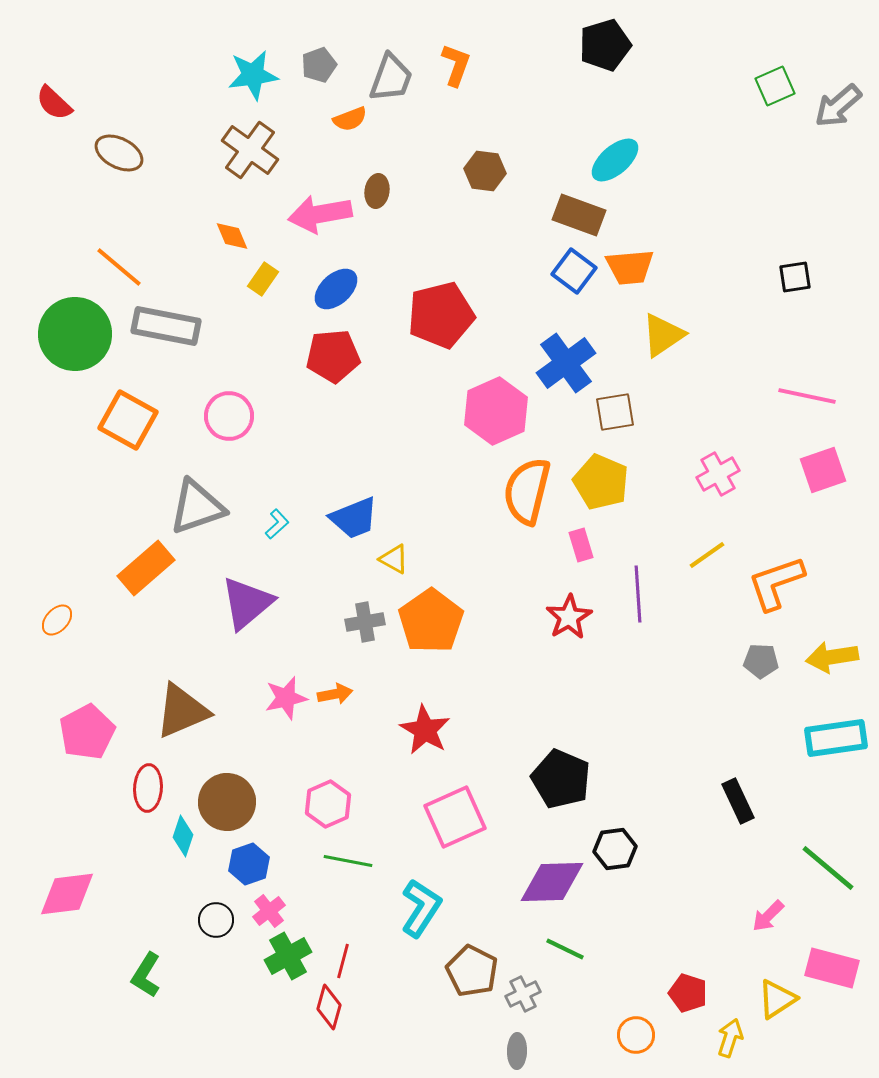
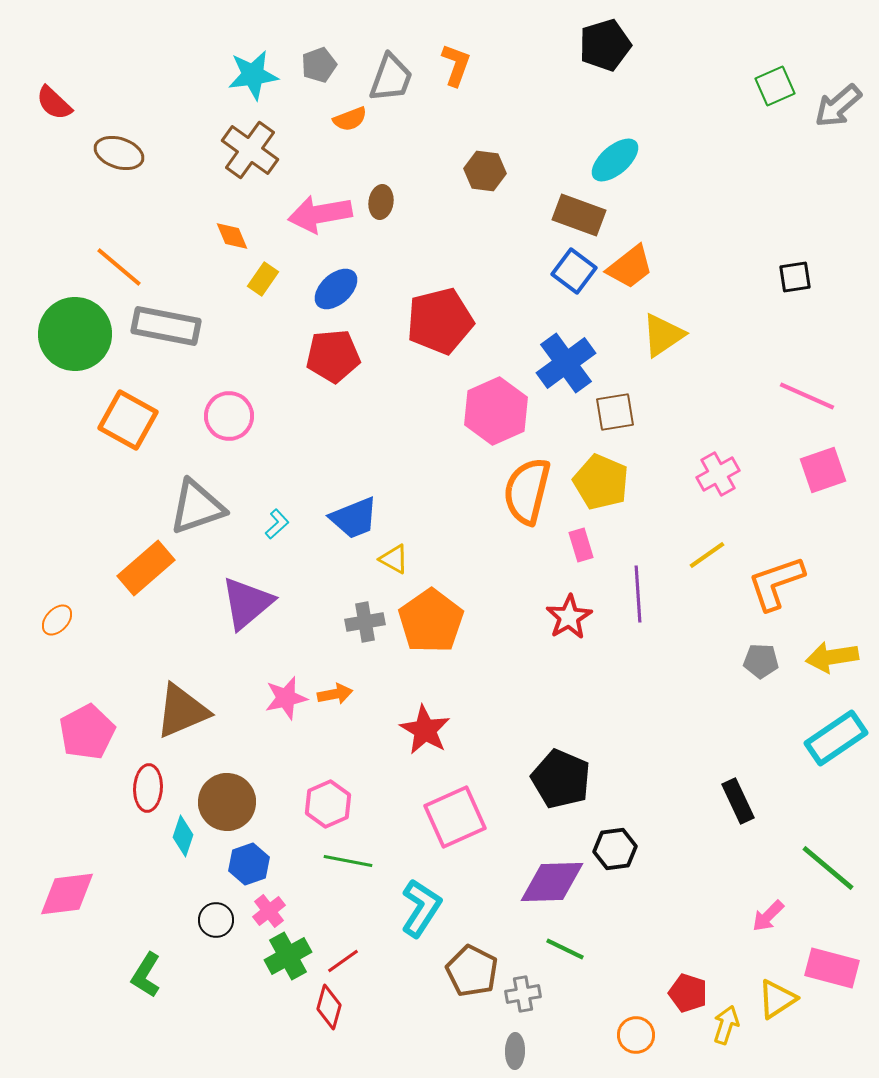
brown ellipse at (119, 153): rotated 9 degrees counterclockwise
brown ellipse at (377, 191): moved 4 px right, 11 px down
orange trapezoid at (630, 267): rotated 33 degrees counterclockwise
red pentagon at (441, 315): moved 1 px left, 6 px down
pink line at (807, 396): rotated 12 degrees clockwise
cyan rectangle at (836, 738): rotated 26 degrees counterclockwise
red line at (343, 961): rotated 40 degrees clockwise
gray cross at (523, 994): rotated 16 degrees clockwise
yellow arrow at (730, 1038): moved 4 px left, 13 px up
gray ellipse at (517, 1051): moved 2 px left
